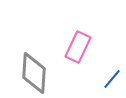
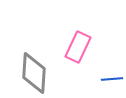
blue line: rotated 45 degrees clockwise
